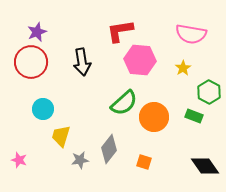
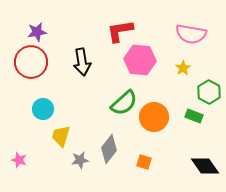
purple star: rotated 12 degrees clockwise
